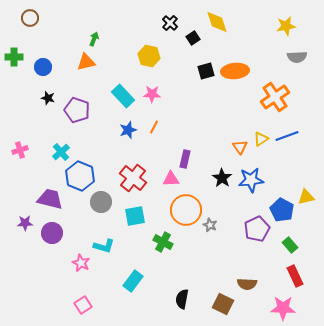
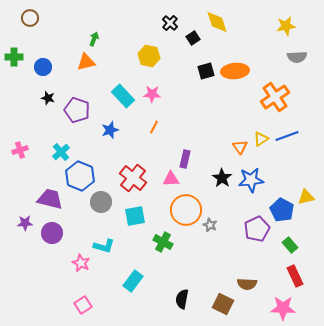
blue star at (128, 130): moved 18 px left
